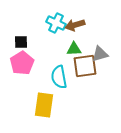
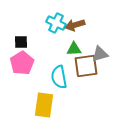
brown square: moved 1 px right
